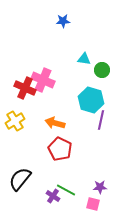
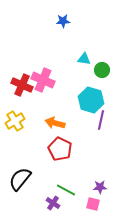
red cross: moved 3 px left, 3 px up
purple cross: moved 7 px down
